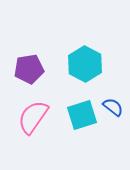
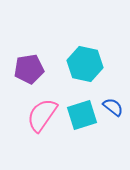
cyan hexagon: rotated 16 degrees counterclockwise
pink semicircle: moved 9 px right, 2 px up
